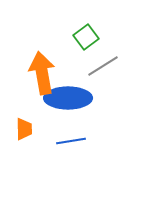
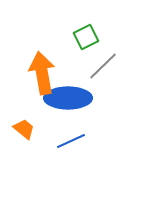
green square: rotated 10 degrees clockwise
gray line: rotated 12 degrees counterclockwise
orange trapezoid: rotated 50 degrees counterclockwise
blue line: rotated 16 degrees counterclockwise
